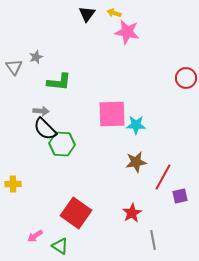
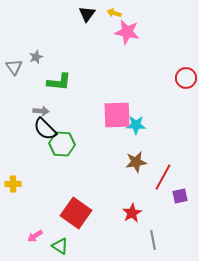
pink square: moved 5 px right, 1 px down
